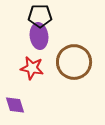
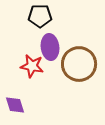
purple ellipse: moved 11 px right, 11 px down
brown circle: moved 5 px right, 2 px down
red star: moved 2 px up
